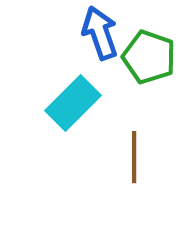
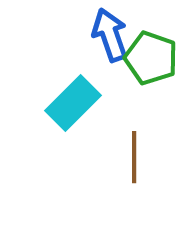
blue arrow: moved 10 px right, 2 px down
green pentagon: moved 2 px right, 1 px down
